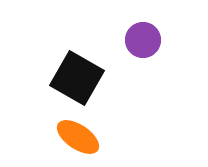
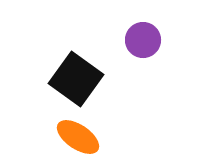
black square: moved 1 px left, 1 px down; rotated 6 degrees clockwise
